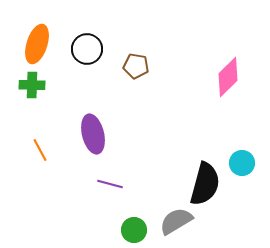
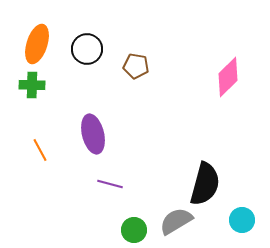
cyan circle: moved 57 px down
